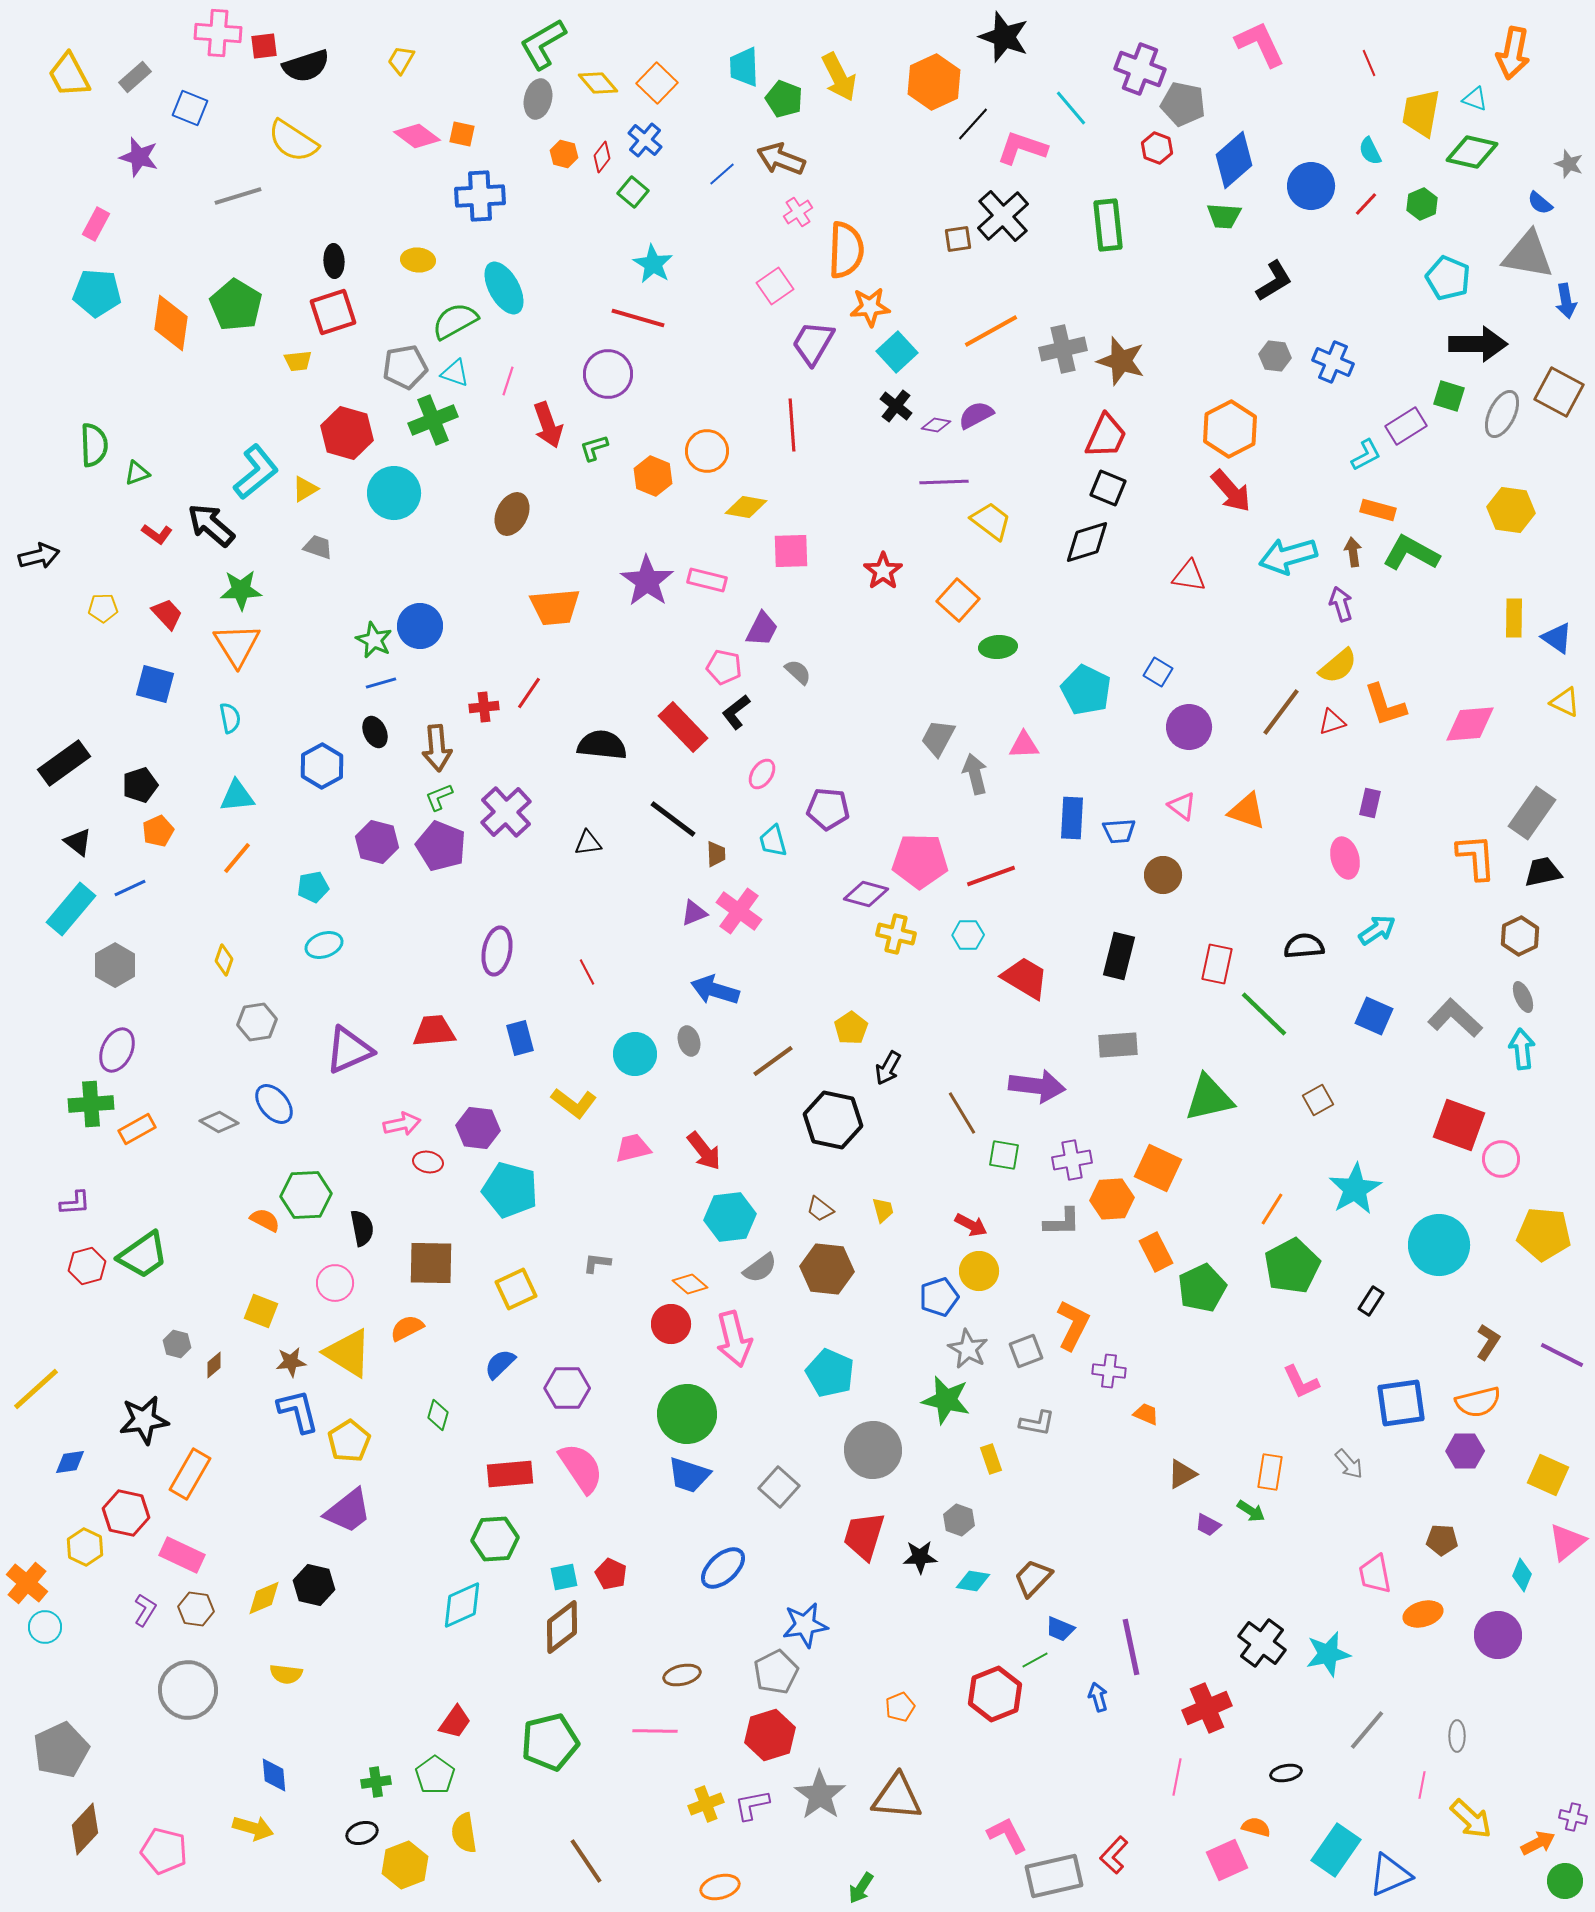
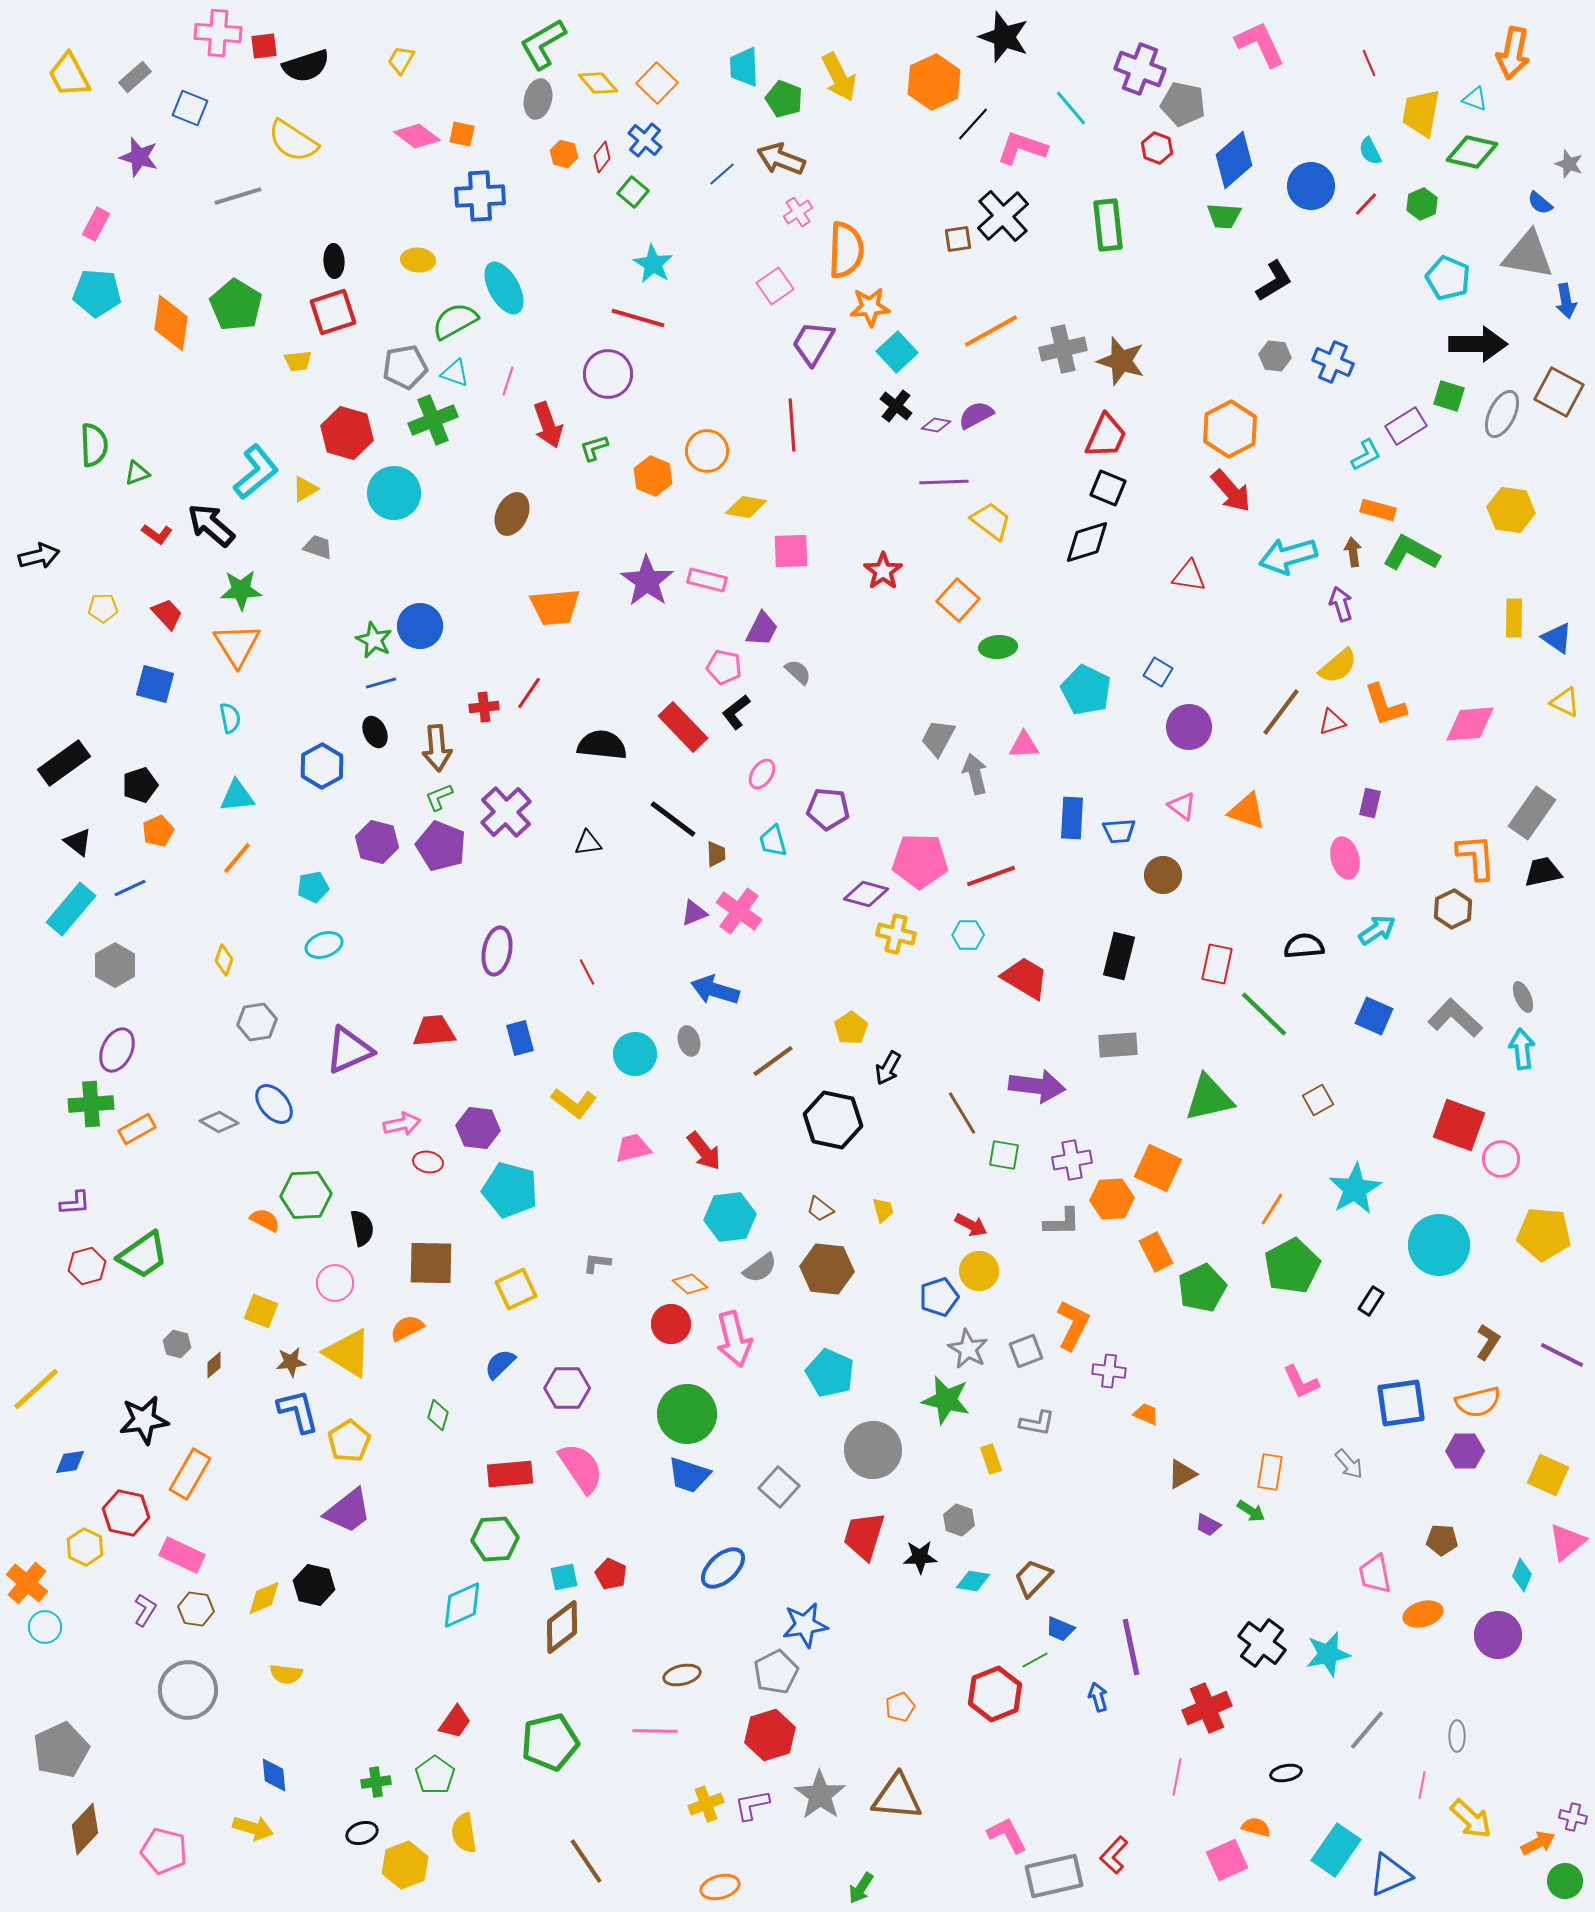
brown hexagon at (1520, 936): moved 67 px left, 27 px up
